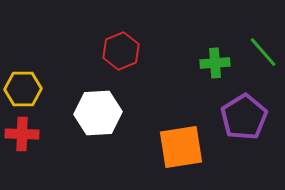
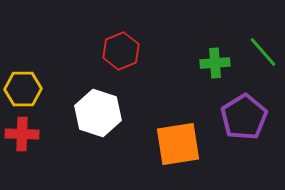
white hexagon: rotated 21 degrees clockwise
orange square: moved 3 px left, 3 px up
